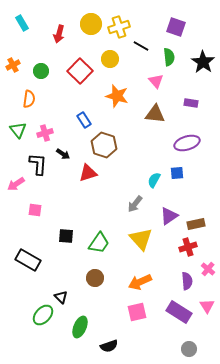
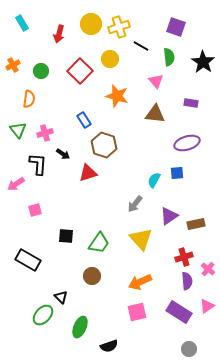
pink square at (35, 210): rotated 24 degrees counterclockwise
red cross at (188, 247): moved 4 px left, 10 px down
brown circle at (95, 278): moved 3 px left, 2 px up
pink triangle at (207, 306): rotated 28 degrees clockwise
